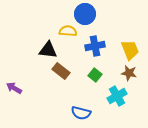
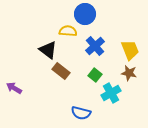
blue cross: rotated 30 degrees counterclockwise
black triangle: rotated 30 degrees clockwise
cyan cross: moved 6 px left, 3 px up
